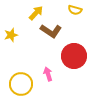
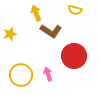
yellow arrow: rotated 63 degrees counterclockwise
yellow star: moved 1 px left, 1 px up
yellow circle: moved 9 px up
